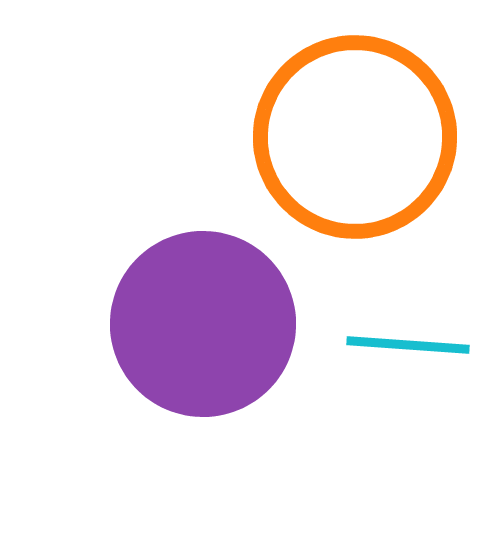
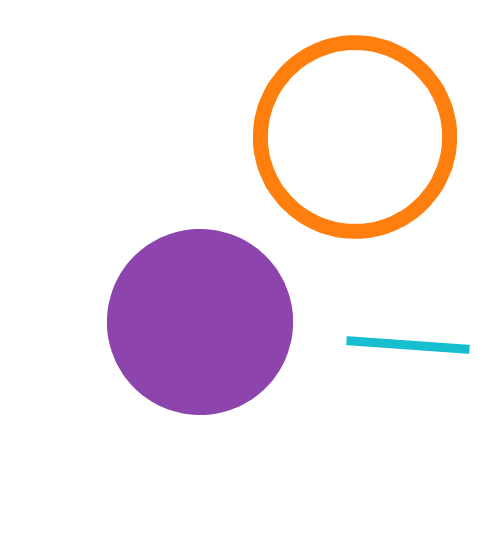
purple circle: moved 3 px left, 2 px up
